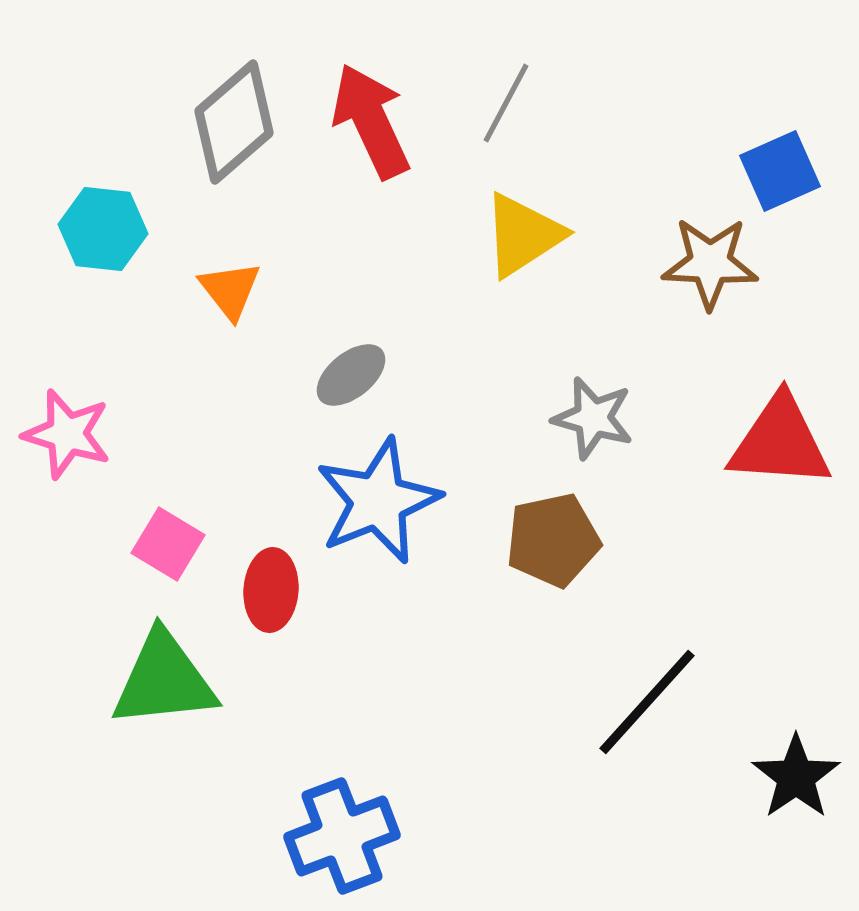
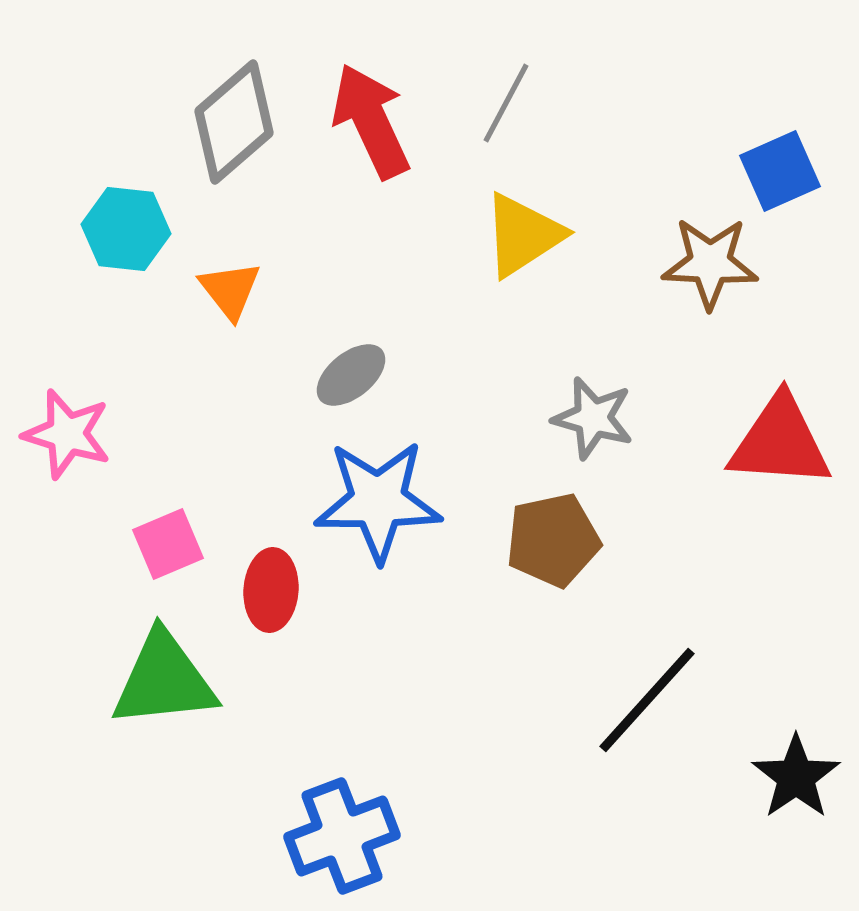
cyan hexagon: moved 23 px right
blue star: rotated 22 degrees clockwise
pink square: rotated 36 degrees clockwise
black line: moved 2 px up
